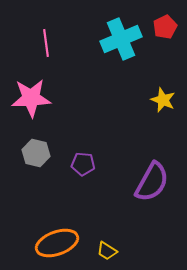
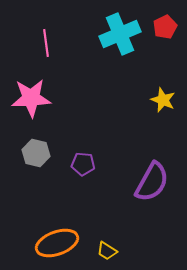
cyan cross: moved 1 px left, 5 px up
